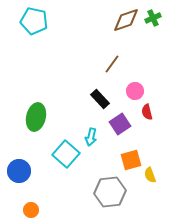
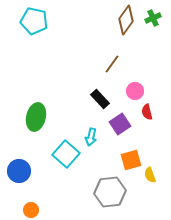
brown diamond: rotated 36 degrees counterclockwise
